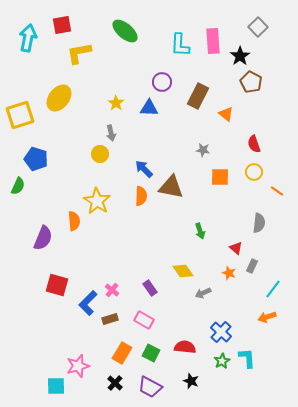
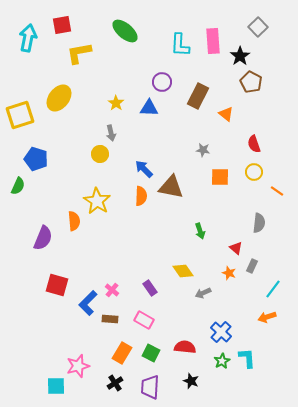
brown rectangle at (110, 319): rotated 21 degrees clockwise
black cross at (115, 383): rotated 14 degrees clockwise
purple trapezoid at (150, 387): rotated 65 degrees clockwise
